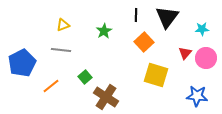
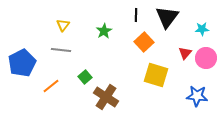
yellow triangle: rotated 32 degrees counterclockwise
